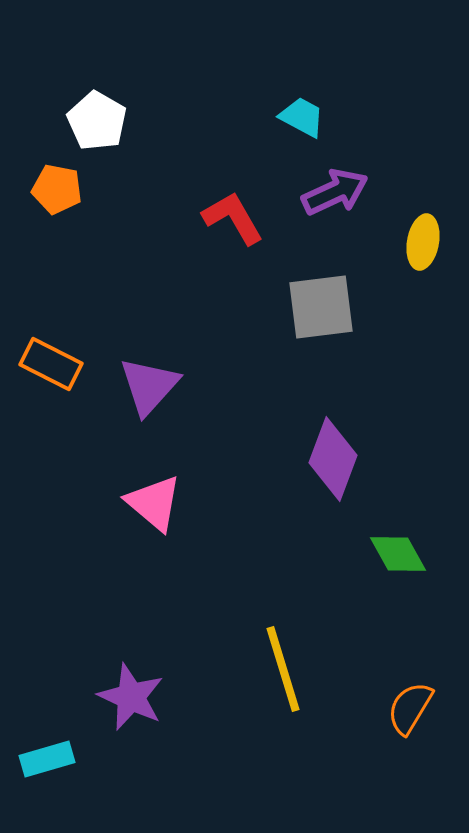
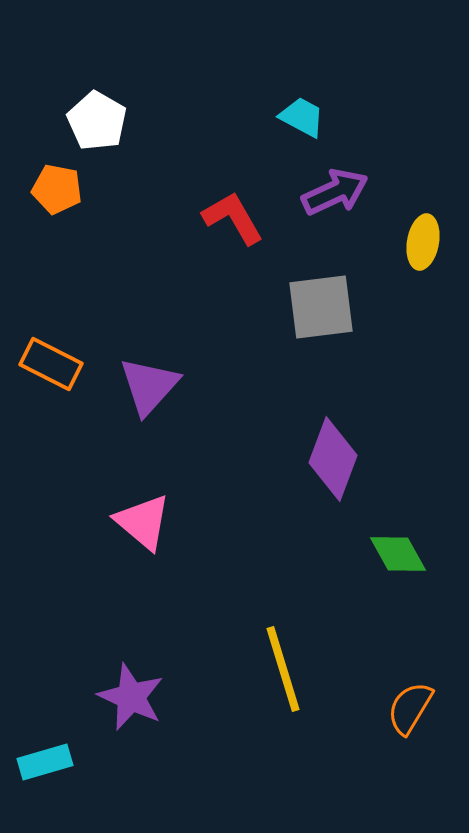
pink triangle: moved 11 px left, 19 px down
cyan rectangle: moved 2 px left, 3 px down
